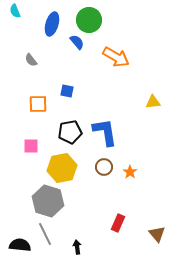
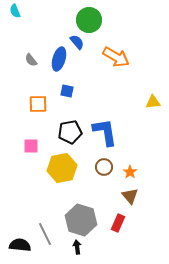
blue ellipse: moved 7 px right, 35 px down
gray hexagon: moved 33 px right, 19 px down
brown triangle: moved 27 px left, 38 px up
